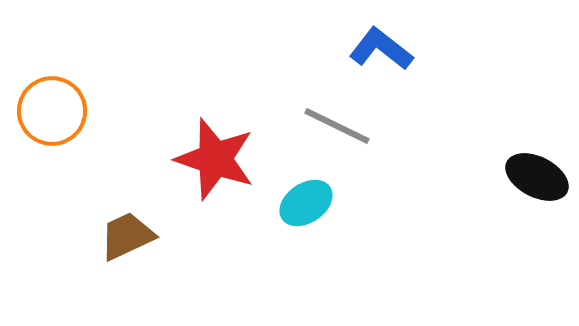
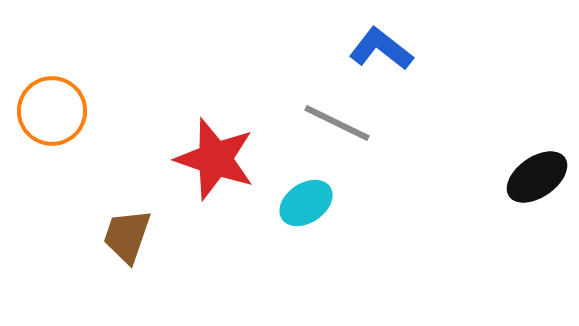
gray line: moved 3 px up
black ellipse: rotated 62 degrees counterclockwise
brown trapezoid: rotated 46 degrees counterclockwise
